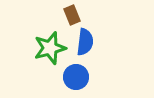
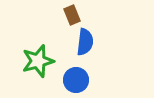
green star: moved 12 px left, 13 px down
blue circle: moved 3 px down
